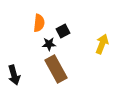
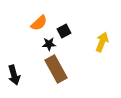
orange semicircle: rotated 42 degrees clockwise
black square: moved 1 px right
yellow arrow: moved 2 px up
